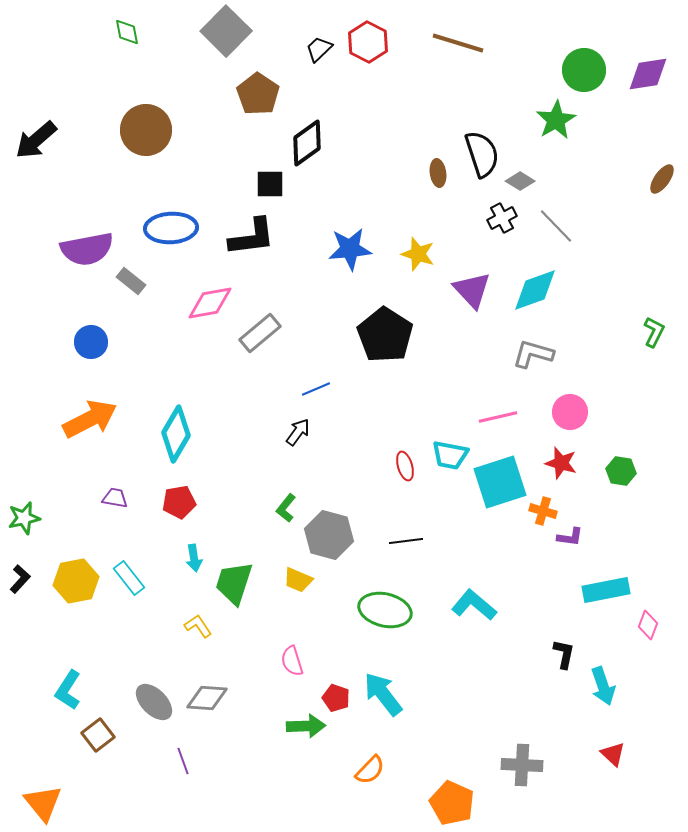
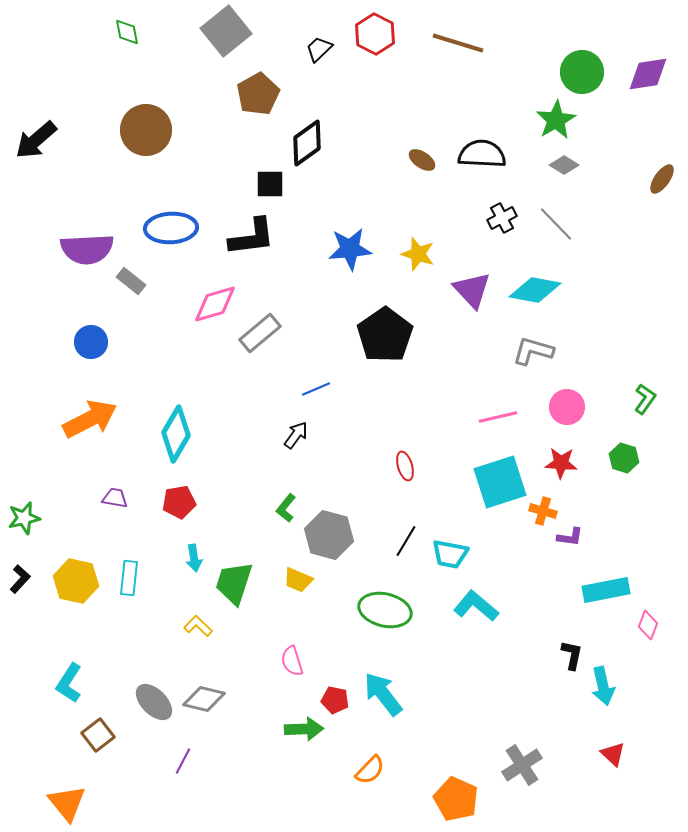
gray square at (226, 31): rotated 6 degrees clockwise
red hexagon at (368, 42): moved 7 px right, 8 px up
green circle at (584, 70): moved 2 px left, 2 px down
brown pentagon at (258, 94): rotated 9 degrees clockwise
black semicircle at (482, 154): rotated 69 degrees counterclockwise
brown ellipse at (438, 173): moved 16 px left, 13 px up; rotated 48 degrees counterclockwise
gray diamond at (520, 181): moved 44 px right, 16 px up
gray line at (556, 226): moved 2 px up
purple semicircle at (87, 249): rotated 8 degrees clockwise
cyan diamond at (535, 290): rotated 30 degrees clockwise
pink diamond at (210, 303): moved 5 px right, 1 px down; rotated 6 degrees counterclockwise
green L-shape at (654, 332): moved 9 px left, 67 px down; rotated 8 degrees clockwise
black pentagon at (385, 335): rotated 4 degrees clockwise
gray L-shape at (533, 354): moved 3 px up
pink circle at (570, 412): moved 3 px left, 5 px up
black arrow at (298, 432): moved 2 px left, 3 px down
cyan trapezoid at (450, 455): moved 99 px down
red star at (561, 463): rotated 12 degrees counterclockwise
green hexagon at (621, 471): moved 3 px right, 13 px up; rotated 8 degrees clockwise
black line at (406, 541): rotated 52 degrees counterclockwise
cyan rectangle at (129, 578): rotated 44 degrees clockwise
yellow hexagon at (76, 581): rotated 24 degrees clockwise
cyan L-shape at (474, 605): moved 2 px right, 1 px down
yellow L-shape at (198, 626): rotated 12 degrees counterclockwise
black L-shape at (564, 654): moved 8 px right, 1 px down
cyan arrow at (603, 686): rotated 6 degrees clockwise
cyan L-shape at (68, 690): moved 1 px right, 7 px up
gray diamond at (207, 698): moved 3 px left, 1 px down; rotated 9 degrees clockwise
red pentagon at (336, 698): moved 1 px left, 2 px down; rotated 8 degrees counterclockwise
green arrow at (306, 726): moved 2 px left, 3 px down
purple line at (183, 761): rotated 48 degrees clockwise
gray cross at (522, 765): rotated 36 degrees counterclockwise
orange triangle at (43, 803): moved 24 px right
orange pentagon at (452, 803): moved 4 px right, 4 px up
